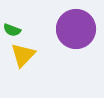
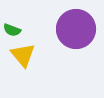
yellow triangle: rotated 24 degrees counterclockwise
